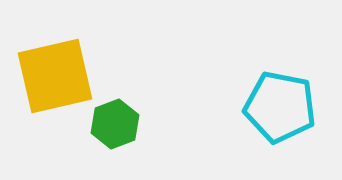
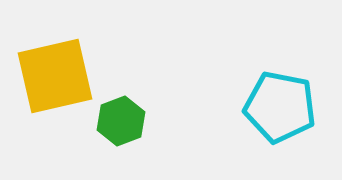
green hexagon: moved 6 px right, 3 px up
